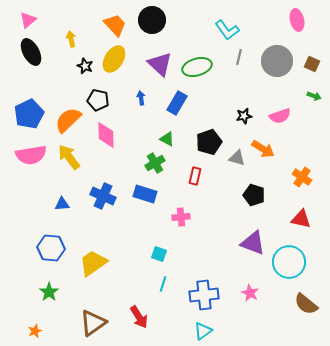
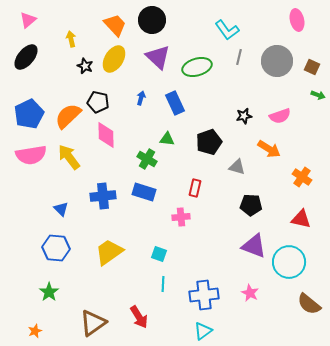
black ellipse at (31, 52): moved 5 px left, 5 px down; rotated 68 degrees clockwise
purple triangle at (160, 64): moved 2 px left, 7 px up
brown square at (312, 64): moved 3 px down
green arrow at (314, 96): moved 4 px right, 1 px up
blue arrow at (141, 98): rotated 24 degrees clockwise
black pentagon at (98, 100): moved 2 px down
blue rectangle at (177, 103): moved 2 px left; rotated 55 degrees counterclockwise
orange semicircle at (68, 120): moved 4 px up
green triangle at (167, 139): rotated 21 degrees counterclockwise
orange arrow at (263, 149): moved 6 px right
gray triangle at (237, 158): moved 9 px down
green cross at (155, 163): moved 8 px left, 4 px up; rotated 30 degrees counterclockwise
red rectangle at (195, 176): moved 12 px down
blue rectangle at (145, 194): moved 1 px left, 2 px up
black pentagon at (254, 195): moved 3 px left, 10 px down; rotated 15 degrees counterclockwise
blue cross at (103, 196): rotated 30 degrees counterclockwise
blue triangle at (62, 204): moved 1 px left, 5 px down; rotated 49 degrees clockwise
purple triangle at (253, 243): moved 1 px right, 3 px down
blue hexagon at (51, 248): moved 5 px right
yellow trapezoid at (93, 263): moved 16 px right, 11 px up
cyan line at (163, 284): rotated 14 degrees counterclockwise
brown semicircle at (306, 304): moved 3 px right
